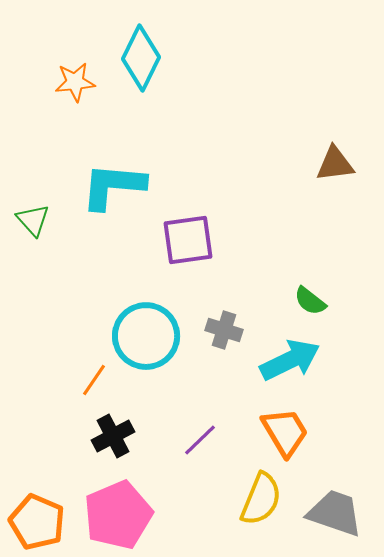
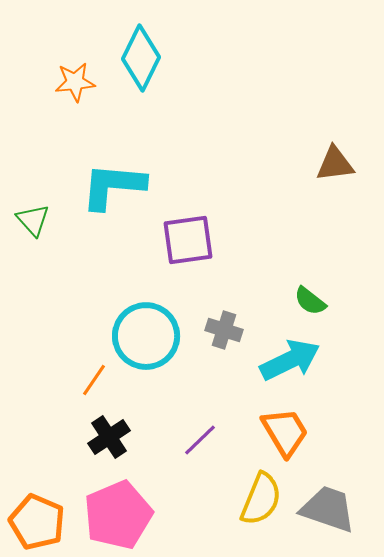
black cross: moved 4 px left, 1 px down; rotated 6 degrees counterclockwise
gray trapezoid: moved 7 px left, 4 px up
